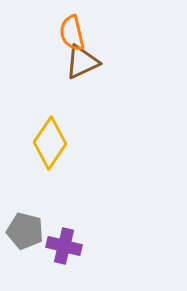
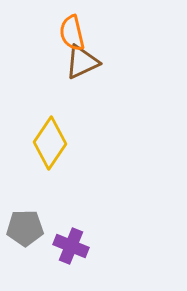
gray pentagon: moved 3 px up; rotated 15 degrees counterclockwise
purple cross: moved 7 px right; rotated 8 degrees clockwise
